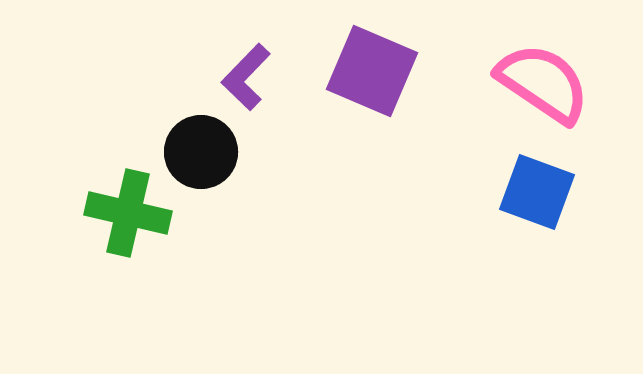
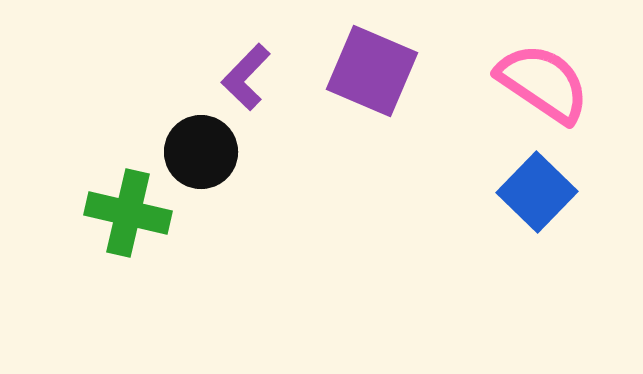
blue square: rotated 24 degrees clockwise
